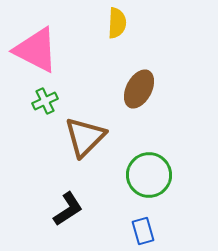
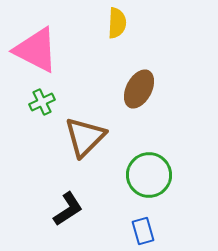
green cross: moved 3 px left, 1 px down
